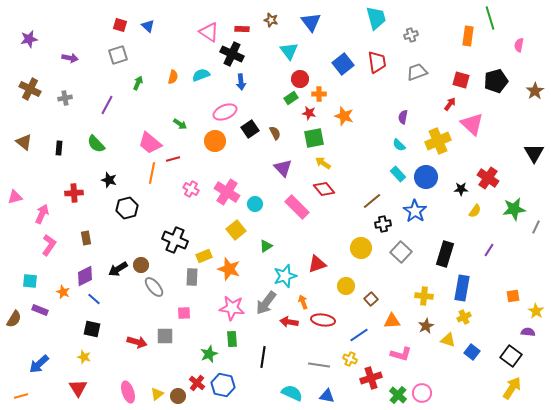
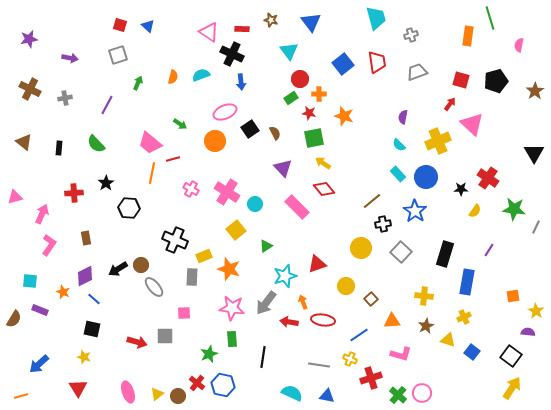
black star at (109, 180): moved 3 px left, 3 px down; rotated 21 degrees clockwise
black hexagon at (127, 208): moved 2 px right; rotated 20 degrees clockwise
green star at (514, 209): rotated 15 degrees clockwise
blue rectangle at (462, 288): moved 5 px right, 6 px up
